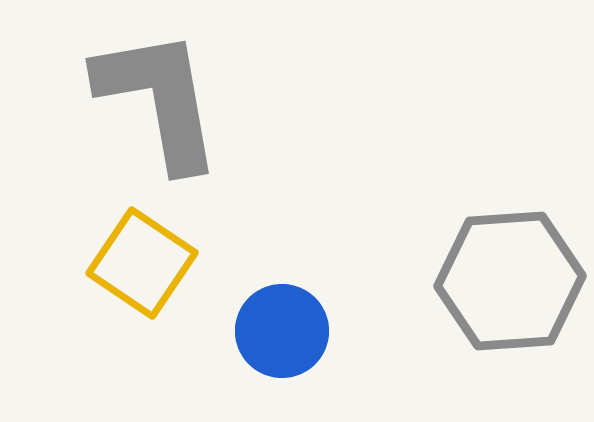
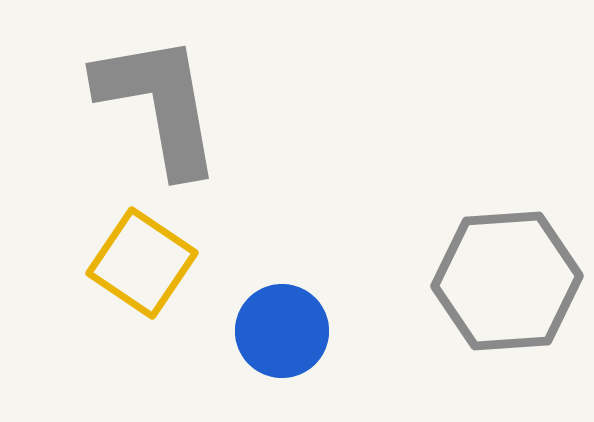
gray L-shape: moved 5 px down
gray hexagon: moved 3 px left
